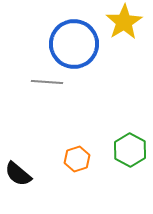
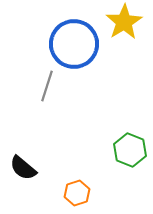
gray line: moved 4 px down; rotated 76 degrees counterclockwise
green hexagon: rotated 8 degrees counterclockwise
orange hexagon: moved 34 px down
black semicircle: moved 5 px right, 6 px up
